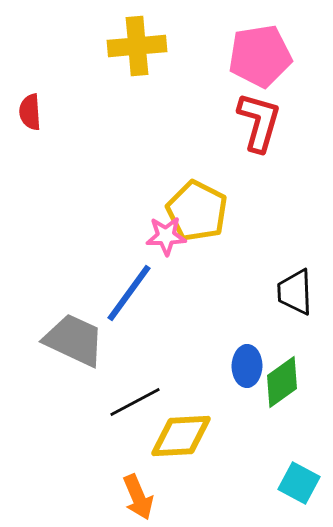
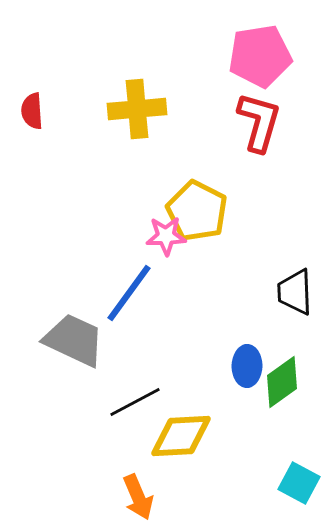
yellow cross: moved 63 px down
red semicircle: moved 2 px right, 1 px up
